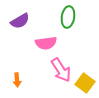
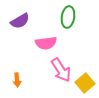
yellow square: rotated 12 degrees clockwise
